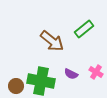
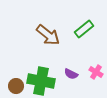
brown arrow: moved 4 px left, 6 px up
